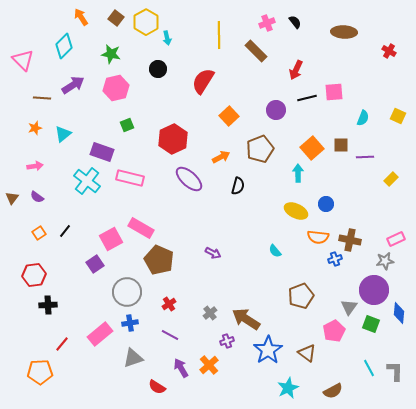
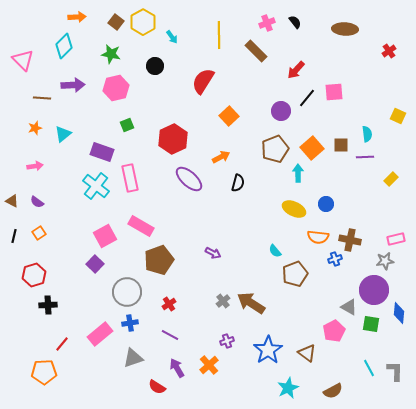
orange arrow at (81, 17): moved 4 px left; rotated 120 degrees clockwise
brown square at (116, 18): moved 4 px down
yellow hexagon at (146, 22): moved 3 px left
brown ellipse at (344, 32): moved 1 px right, 3 px up
cyan arrow at (167, 38): moved 5 px right, 1 px up; rotated 24 degrees counterclockwise
red cross at (389, 51): rotated 24 degrees clockwise
black circle at (158, 69): moved 3 px left, 3 px up
red arrow at (296, 70): rotated 18 degrees clockwise
purple arrow at (73, 85): rotated 30 degrees clockwise
black line at (307, 98): rotated 36 degrees counterclockwise
purple circle at (276, 110): moved 5 px right, 1 px down
cyan semicircle at (363, 118): moved 4 px right, 16 px down; rotated 28 degrees counterclockwise
brown pentagon at (260, 149): moved 15 px right
pink rectangle at (130, 178): rotated 64 degrees clockwise
cyan cross at (87, 181): moved 9 px right, 5 px down
black semicircle at (238, 186): moved 3 px up
purple semicircle at (37, 197): moved 5 px down
brown triangle at (12, 198): moved 3 px down; rotated 40 degrees counterclockwise
yellow ellipse at (296, 211): moved 2 px left, 2 px up
pink rectangle at (141, 228): moved 2 px up
black line at (65, 231): moved 51 px left, 5 px down; rotated 24 degrees counterclockwise
pink square at (111, 239): moved 6 px left, 3 px up
pink rectangle at (396, 239): rotated 12 degrees clockwise
brown pentagon at (159, 260): rotated 28 degrees clockwise
purple square at (95, 264): rotated 12 degrees counterclockwise
red hexagon at (34, 275): rotated 10 degrees counterclockwise
brown pentagon at (301, 296): moved 6 px left, 22 px up
gray triangle at (349, 307): rotated 36 degrees counterclockwise
gray cross at (210, 313): moved 13 px right, 12 px up
brown arrow at (246, 319): moved 5 px right, 16 px up
green square at (371, 324): rotated 12 degrees counterclockwise
purple arrow at (181, 368): moved 4 px left
orange pentagon at (40, 372): moved 4 px right
